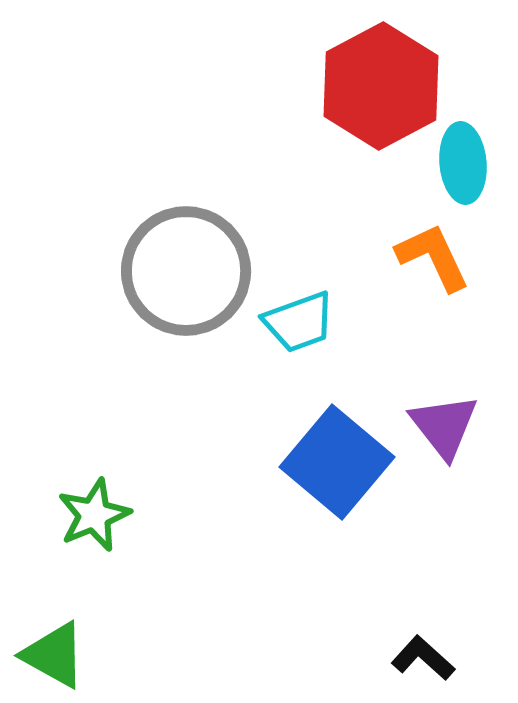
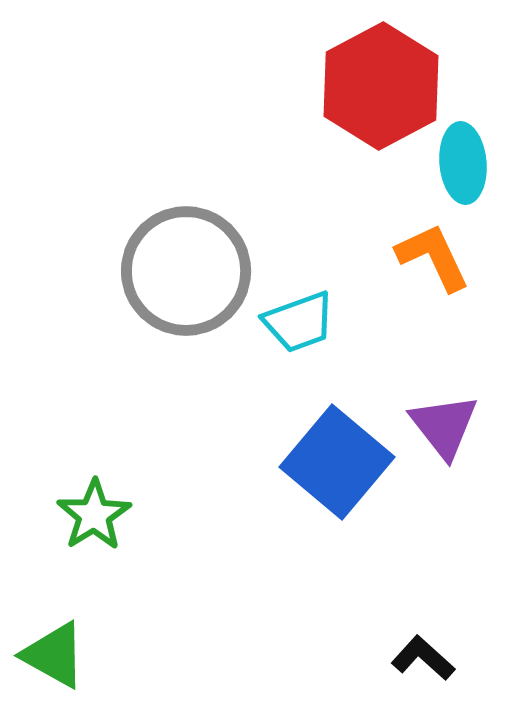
green star: rotated 10 degrees counterclockwise
